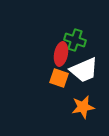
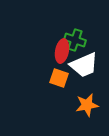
red ellipse: moved 1 px right, 3 px up
white trapezoid: moved 5 px up
orange star: moved 4 px right, 2 px up
